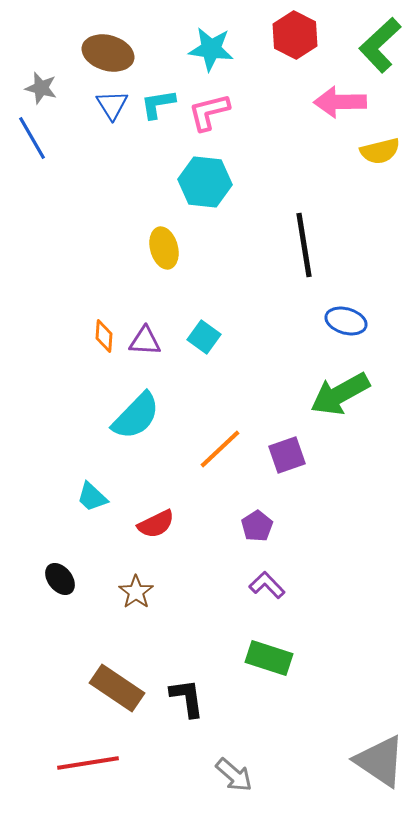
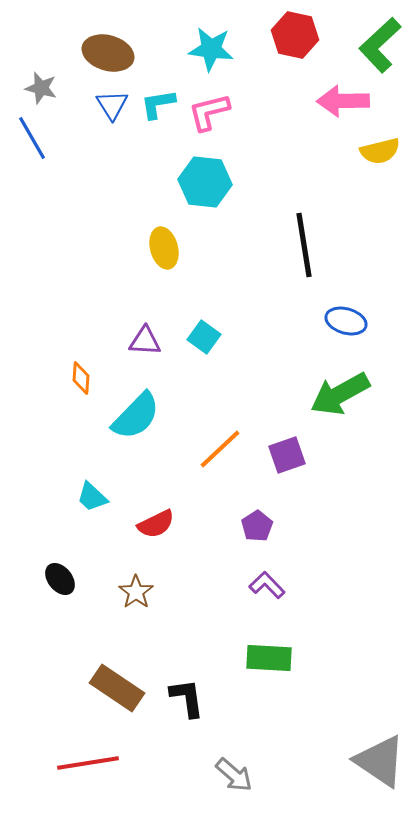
red hexagon: rotated 15 degrees counterclockwise
pink arrow: moved 3 px right, 1 px up
orange diamond: moved 23 px left, 42 px down
green rectangle: rotated 15 degrees counterclockwise
